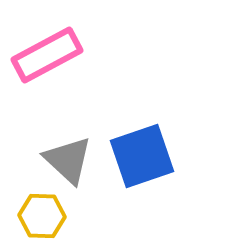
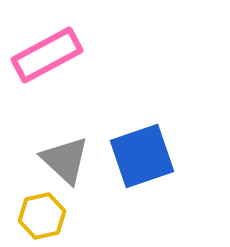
gray triangle: moved 3 px left
yellow hexagon: rotated 15 degrees counterclockwise
